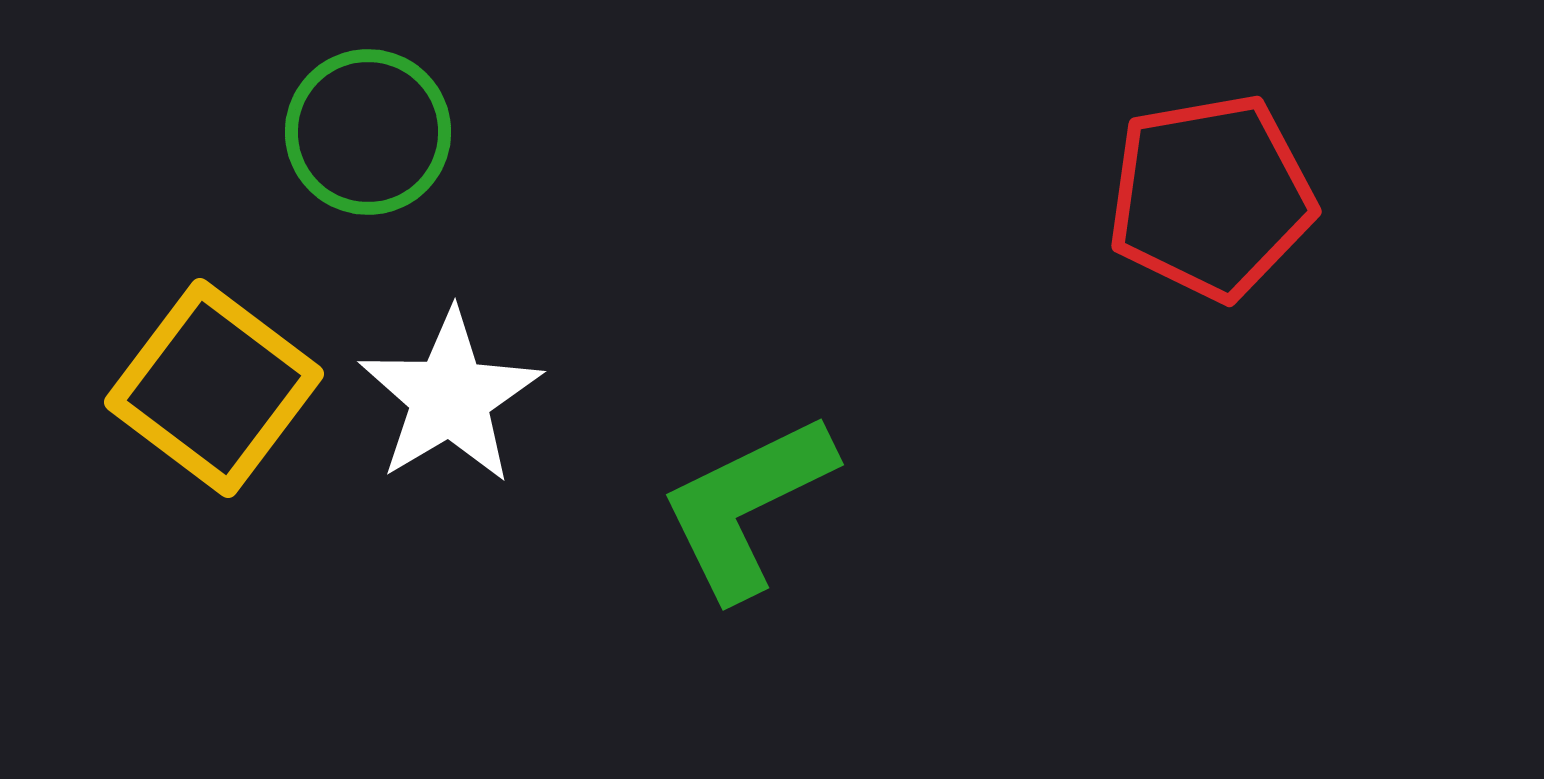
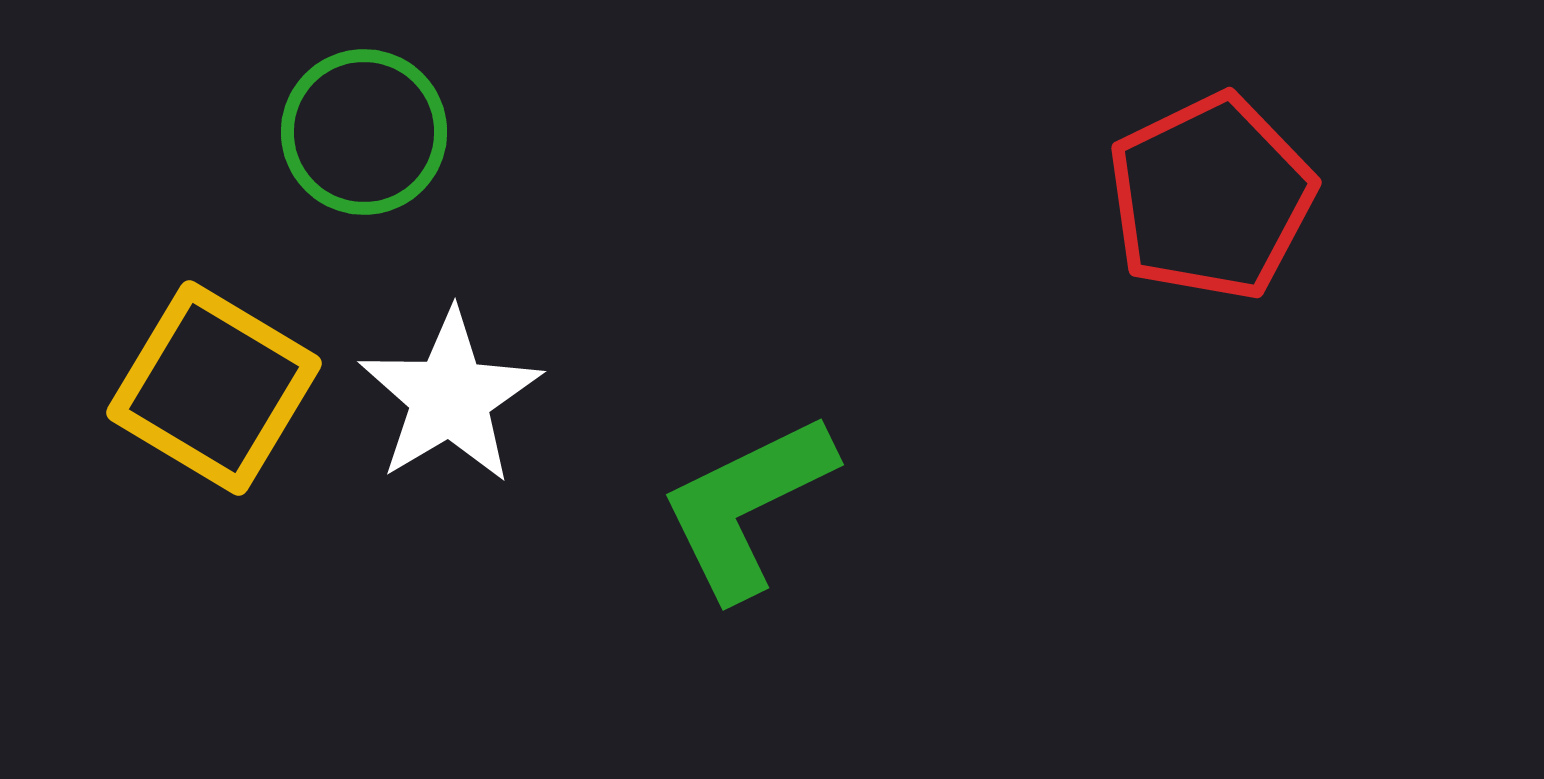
green circle: moved 4 px left
red pentagon: rotated 16 degrees counterclockwise
yellow square: rotated 6 degrees counterclockwise
